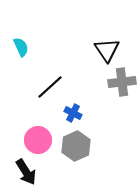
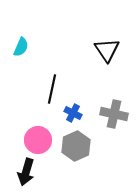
cyan semicircle: rotated 48 degrees clockwise
gray cross: moved 8 px left, 32 px down; rotated 20 degrees clockwise
black line: moved 2 px right, 2 px down; rotated 36 degrees counterclockwise
black arrow: rotated 48 degrees clockwise
